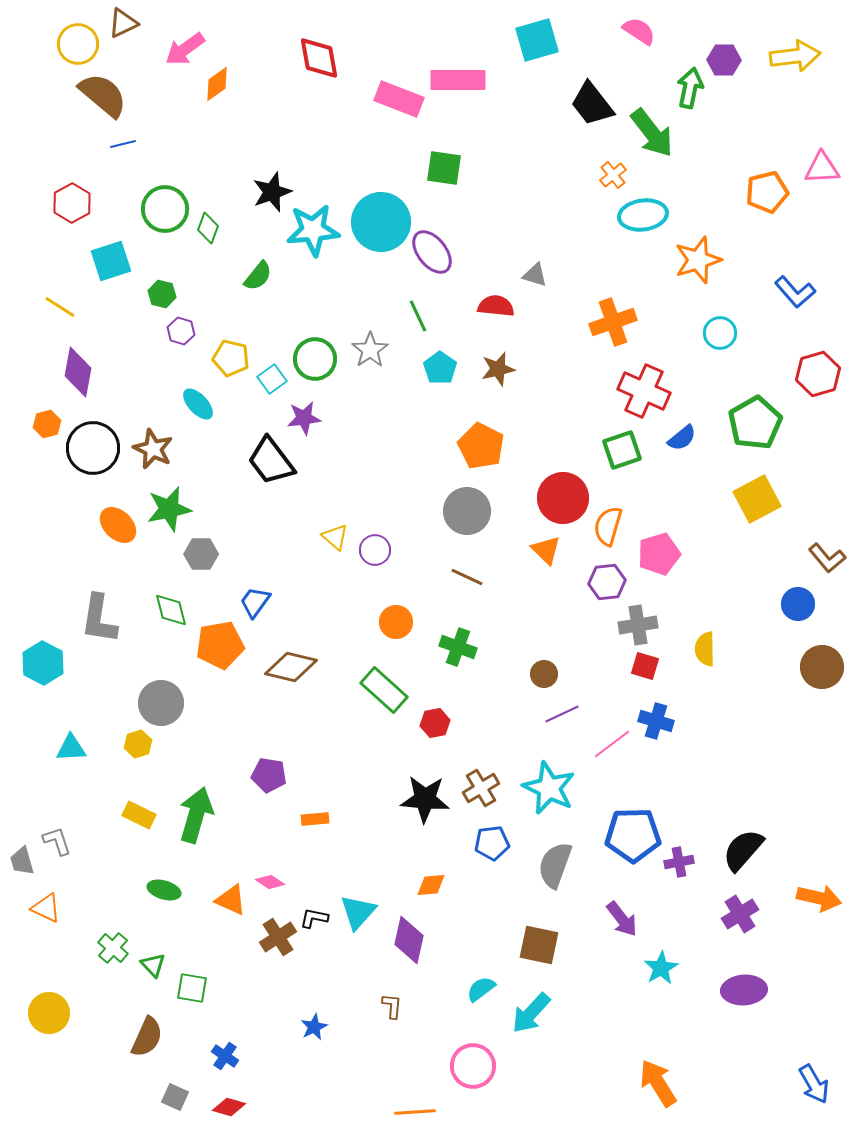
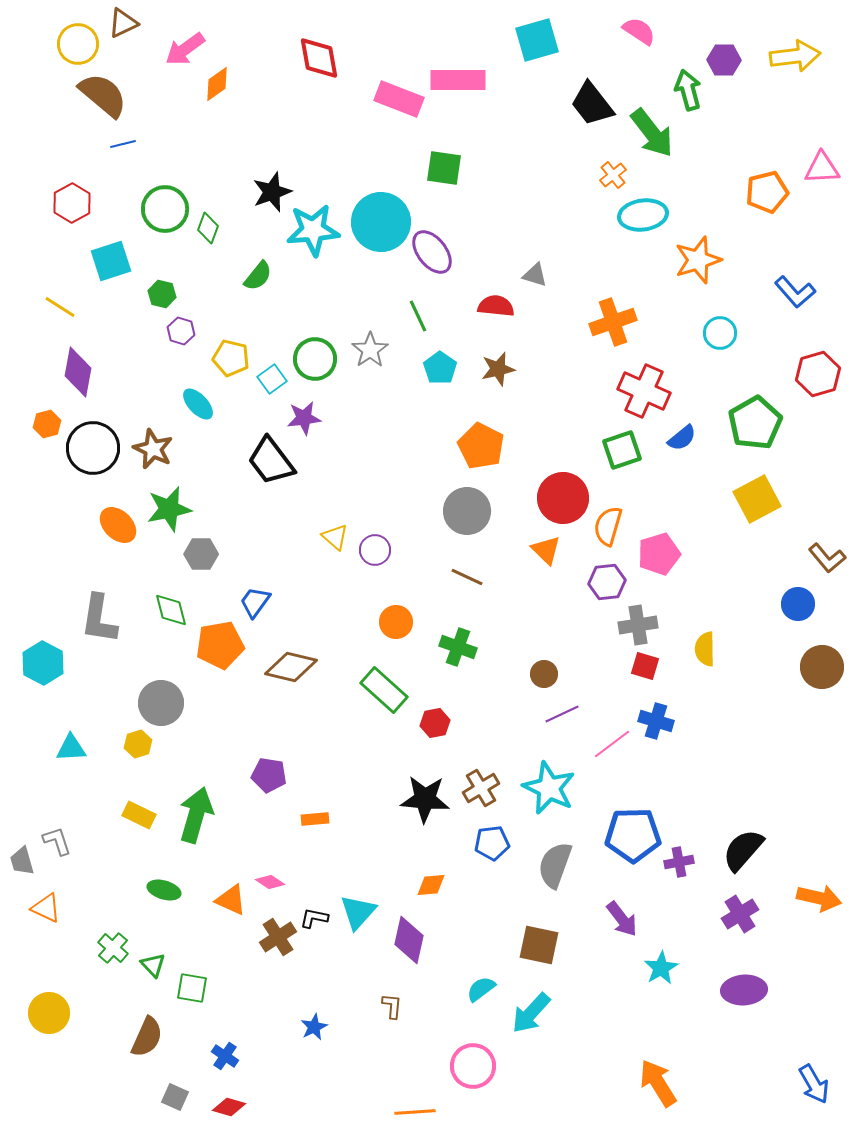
green arrow at (690, 88): moved 2 px left, 2 px down; rotated 27 degrees counterclockwise
